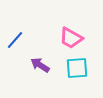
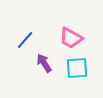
blue line: moved 10 px right
purple arrow: moved 4 px right, 2 px up; rotated 24 degrees clockwise
